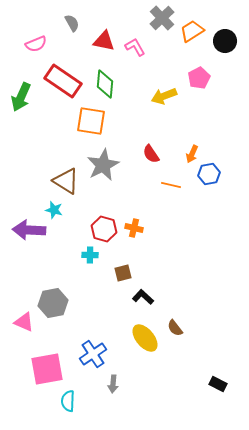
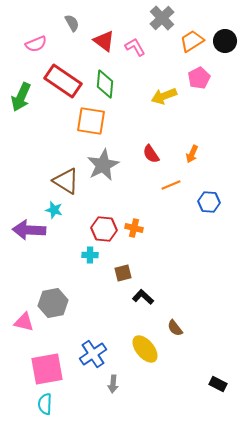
orange trapezoid: moved 10 px down
red triangle: rotated 25 degrees clockwise
blue hexagon: moved 28 px down; rotated 15 degrees clockwise
orange line: rotated 36 degrees counterclockwise
red hexagon: rotated 10 degrees counterclockwise
pink triangle: rotated 10 degrees counterclockwise
yellow ellipse: moved 11 px down
cyan semicircle: moved 23 px left, 3 px down
